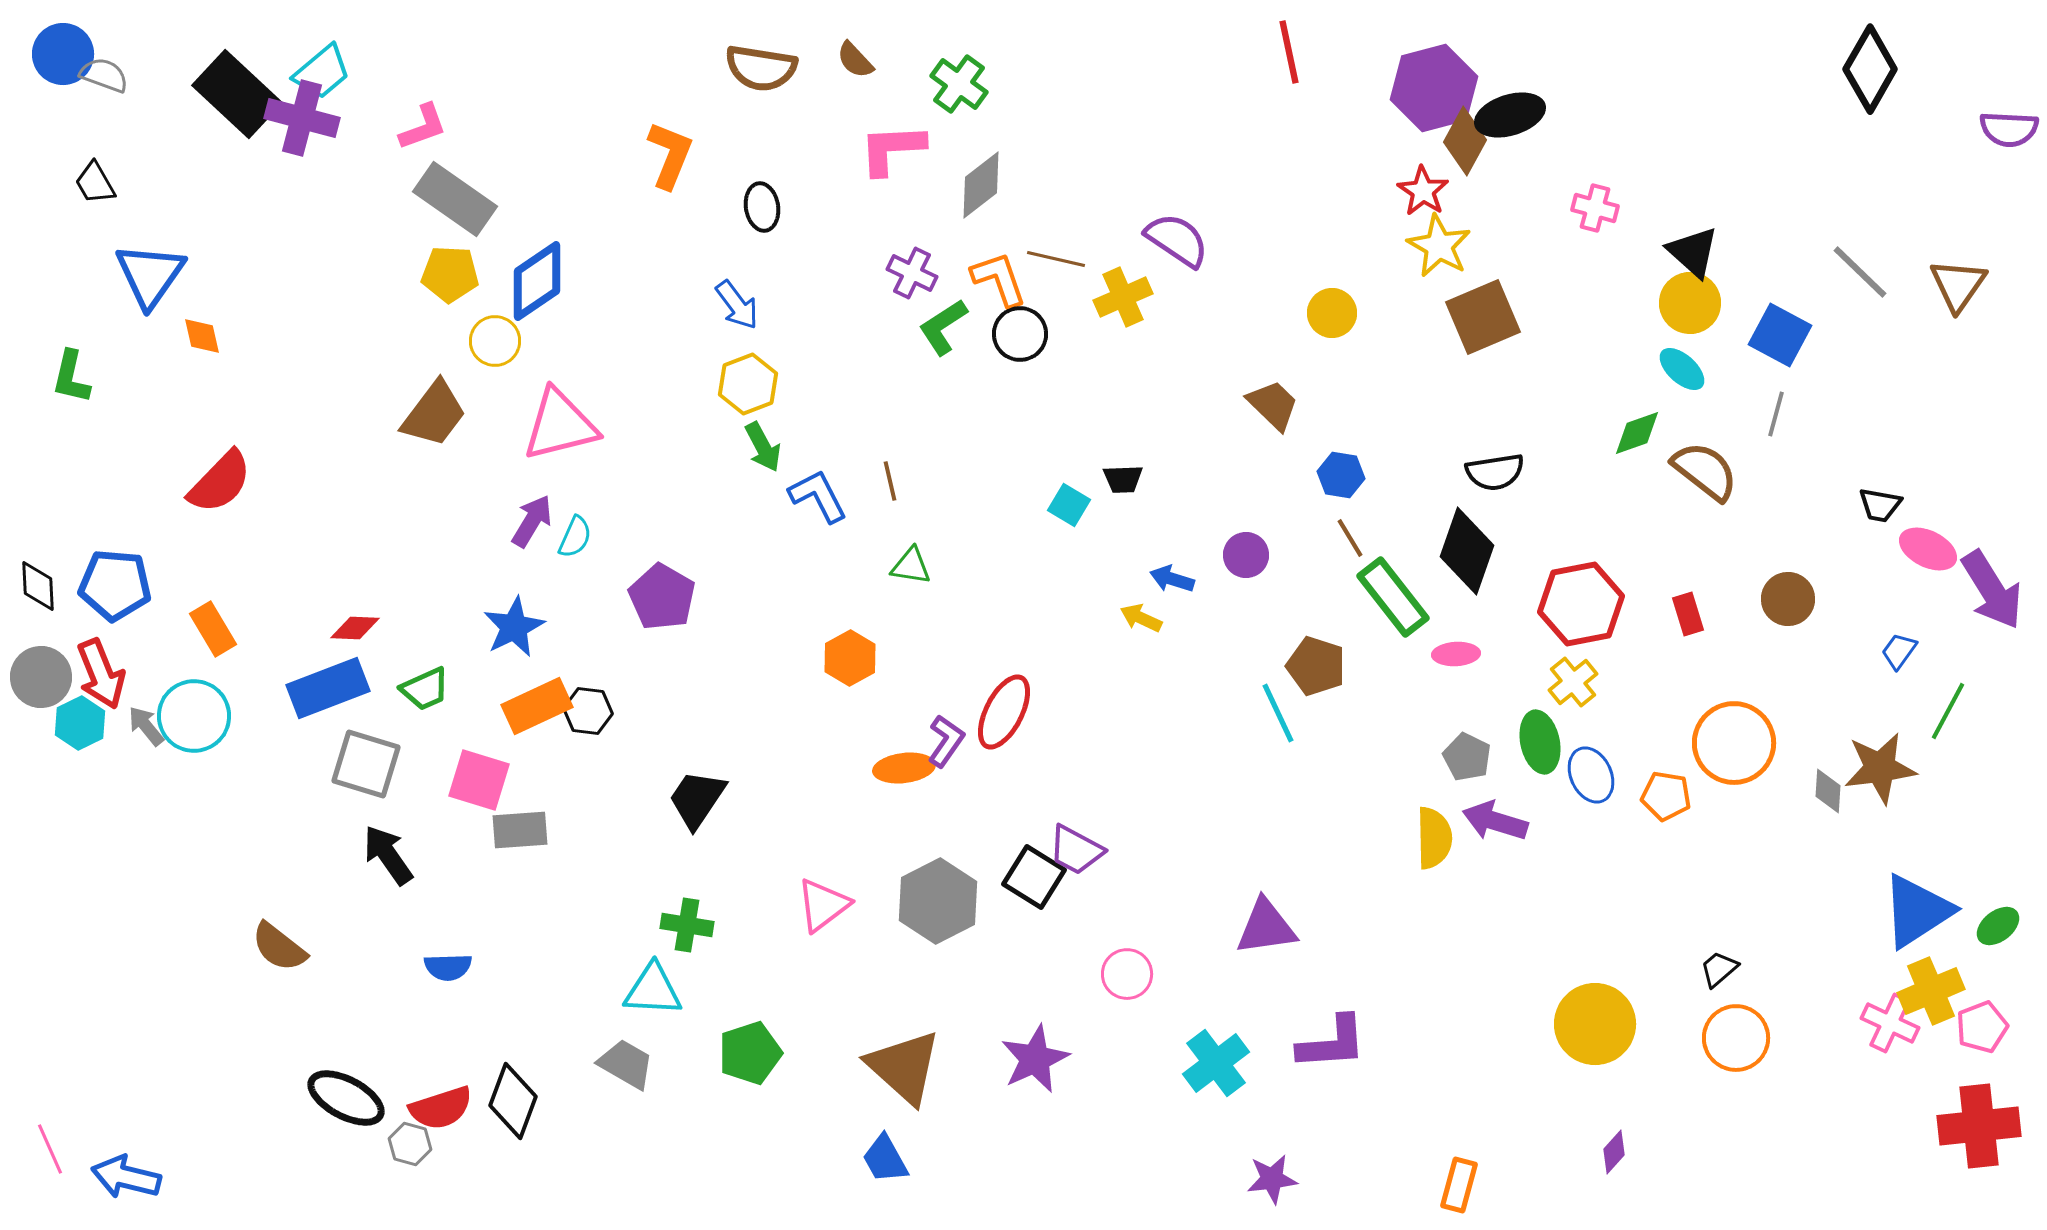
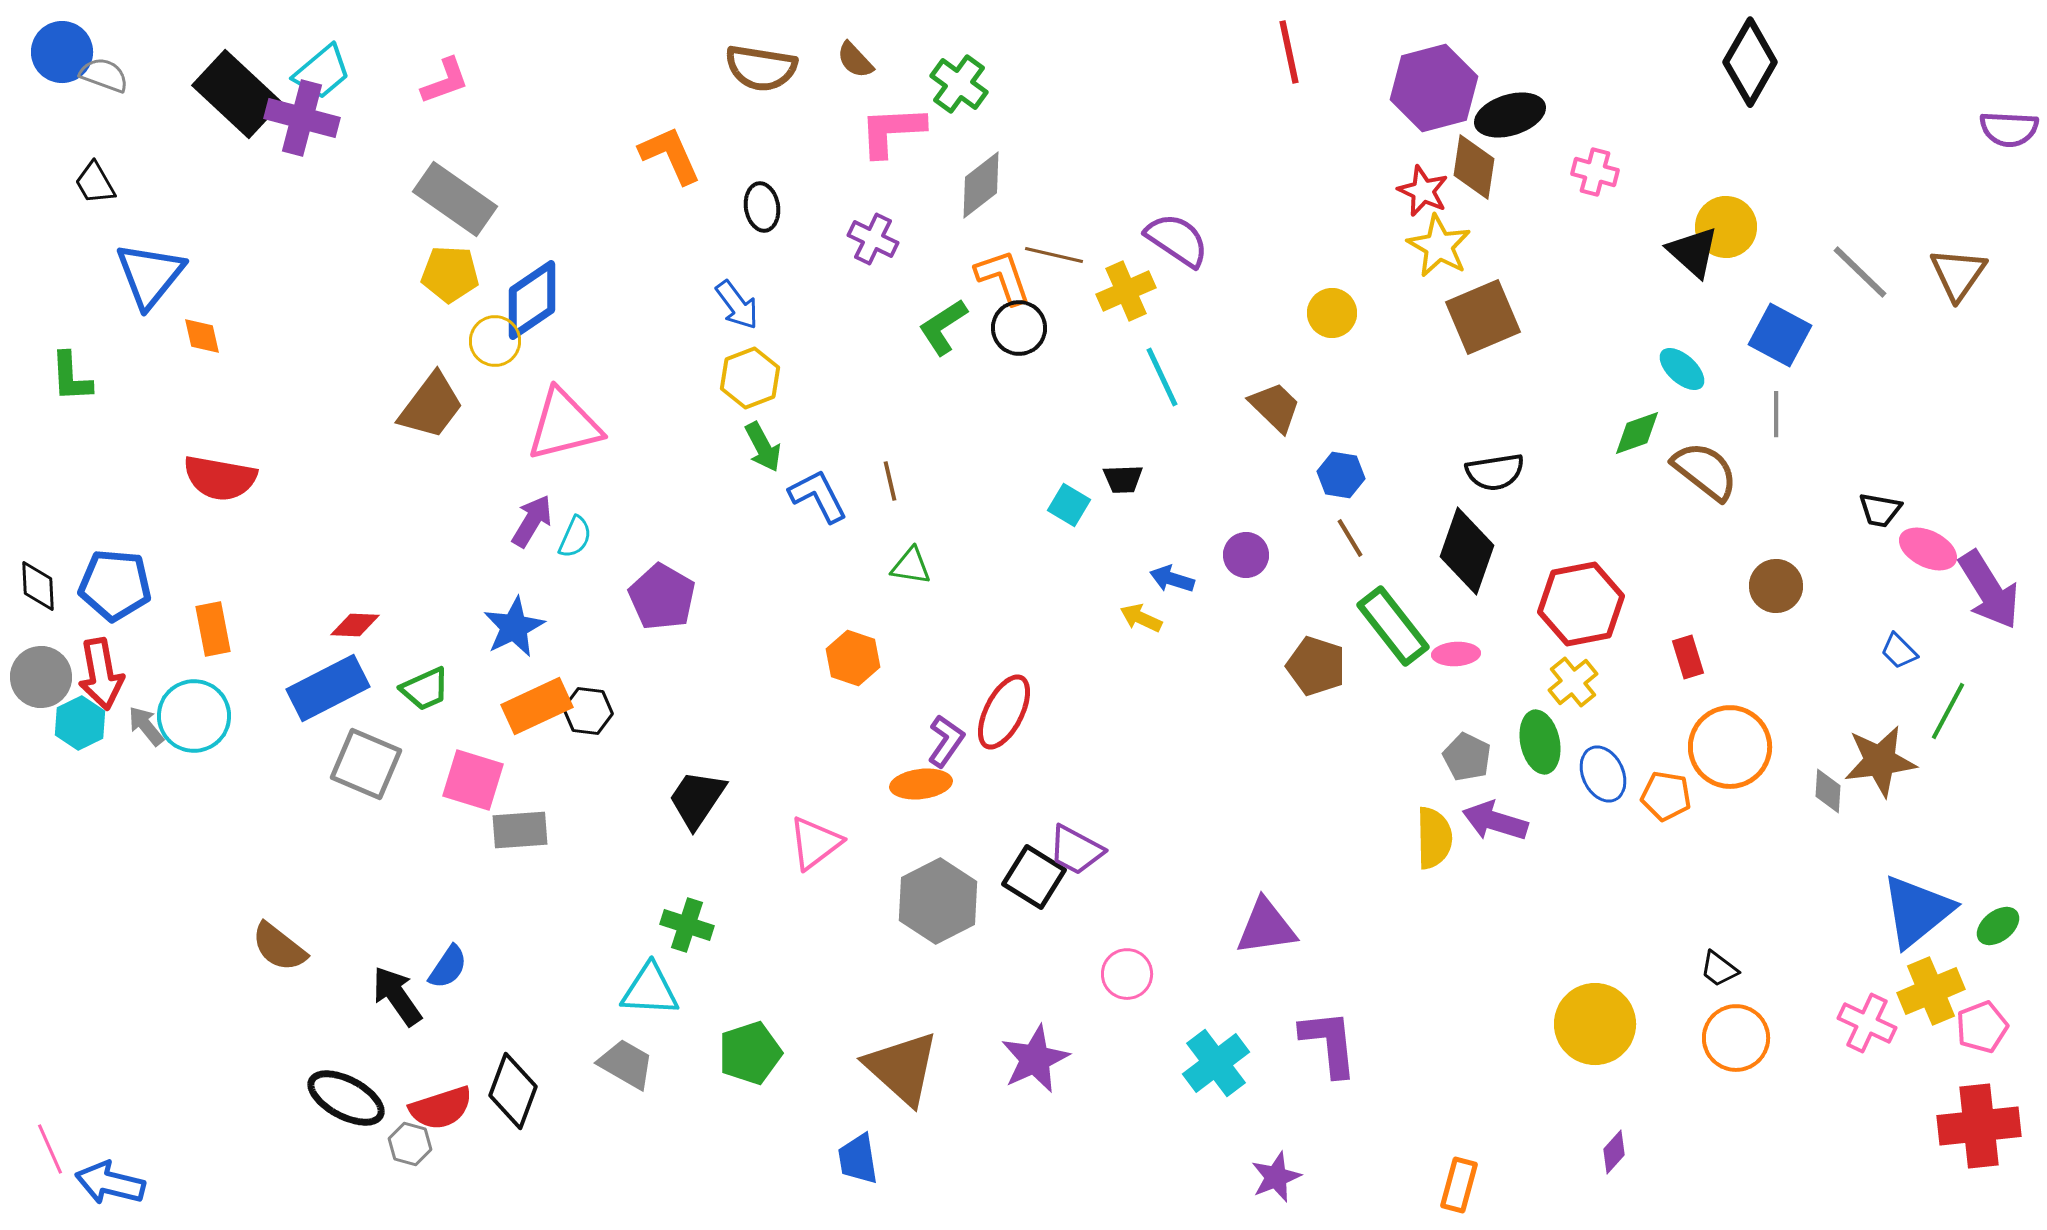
blue circle at (63, 54): moved 1 px left, 2 px up
black diamond at (1870, 69): moved 120 px left, 7 px up
pink L-shape at (423, 127): moved 22 px right, 46 px up
brown diamond at (1465, 141): moved 9 px right, 26 px down; rotated 20 degrees counterclockwise
pink L-shape at (892, 149): moved 18 px up
orange L-shape at (670, 155): rotated 46 degrees counterclockwise
red star at (1423, 191): rotated 9 degrees counterclockwise
pink cross at (1595, 208): moved 36 px up
brown line at (1056, 259): moved 2 px left, 4 px up
purple cross at (912, 273): moved 39 px left, 34 px up
blue triangle at (150, 275): rotated 4 degrees clockwise
orange L-shape at (999, 279): moved 4 px right, 2 px up
blue diamond at (537, 281): moved 5 px left, 19 px down
brown triangle at (1958, 285): moved 11 px up
yellow cross at (1123, 297): moved 3 px right, 6 px up
yellow circle at (1690, 303): moved 36 px right, 76 px up
black circle at (1020, 334): moved 1 px left, 6 px up
green L-shape at (71, 377): rotated 16 degrees counterclockwise
yellow hexagon at (748, 384): moved 2 px right, 6 px up
brown trapezoid at (1273, 405): moved 2 px right, 2 px down
brown trapezoid at (434, 414): moved 3 px left, 8 px up
gray line at (1776, 414): rotated 15 degrees counterclockwise
pink triangle at (560, 425): moved 4 px right
red semicircle at (220, 482): moved 4 px up; rotated 56 degrees clockwise
black trapezoid at (1880, 505): moved 5 px down
purple arrow at (1992, 590): moved 3 px left
green rectangle at (1393, 597): moved 29 px down
brown circle at (1788, 599): moved 12 px left, 13 px up
red rectangle at (1688, 614): moved 43 px down
red diamond at (355, 628): moved 3 px up
orange rectangle at (213, 629): rotated 20 degrees clockwise
blue trapezoid at (1899, 651): rotated 81 degrees counterclockwise
orange hexagon at (850, 658): moved 3 px right; rotated 12 degrees counterclockwise
red arrow at (101, 674): rotated 12 degrees clockwise
blue rectangle at (328, 688): rotated 6 degrees counterclockwise
cyan line at (1278, 713): moved 116 px left, 336 px up
orange circle at (1734, 743): moved 4 px left, 4 px down
gray square at (366, 764): rotated 6 degrees clockwise
orange ellipse at (904, 768): moved 17 px right, 16 px down
brown star at (1880, 768): moved 7 px up
blue ellipse at (1591, 775): moved 12 px right, 1 px up
pink square at (479, 780): moved 6 px left
black arrow at (388, 855): moved 9 px right, 141 px down
pink triangle at (823, 905): moved 8 px left, 62 px up
blue triangle at (1917, 911): rotated 6 degrees counterclockwise
green cross at (687, 925): rotated 9 degrees clockwise
blue semicircle at (448, 967): rotated 54 degrees counterclockwise
black trapezoid at (1719, 969): rotated 102 degrees counterclockwise
cyan triangle at (653, 990): moved 3 px left
pink cross at (1890, 1023): moved 23 px left
purple L-shape at (1332, 1043): moved 3 px left; rotated 92 degrees counterclockwise
brown triangle at (904, 1067): moved 2 px left, 1 px down
black diamond at (513, 1101): moved 10 px up
blue trapezoid at (885, 1159): moved 27 px left; rotated 20 degrees clockwise
blue arrow at (126, 1177): moved 16 px left, 6 px down
purple star at (1272, 1179): moved 4 px right, 2 px up; rotated 15 degrees counterclockwise
